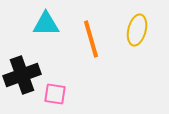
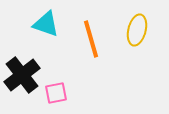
cyan triangle: rotated 20 degrees clockwise
black cross: rotated 18 degrees counterclockwise
pink square: moved 1 px right, 1 px up; rotated 20 degrees counterclockwise
